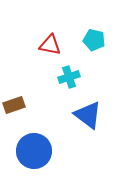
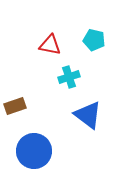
brown rectangle: moved 1 px right, 1 px down
